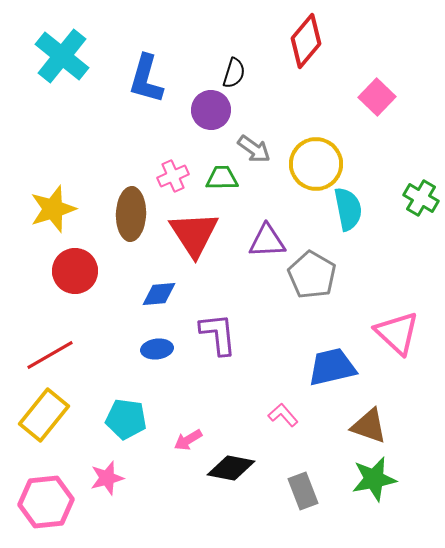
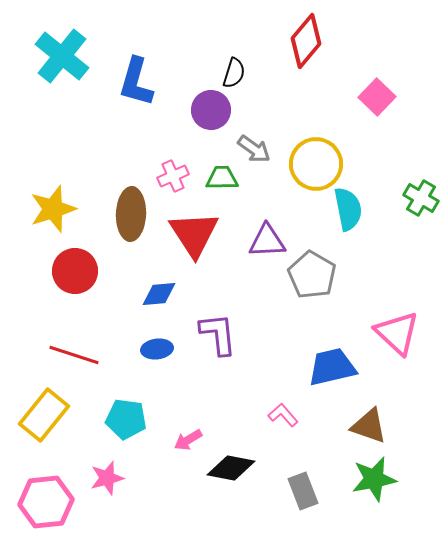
blue L-shape: moved 10 px left, 3 px down
red line: moved 24 px right; rotated 48 degrees clockwise
